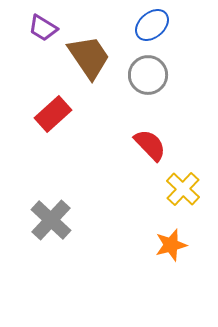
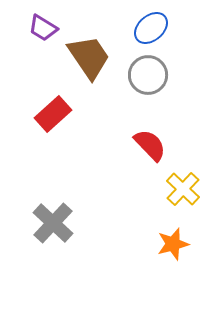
blue ellipse: moved 1 px left, 3 px down
gray cross: moved 2 px right, 3 px down
orange star: moved 2 px right, 1 px up
